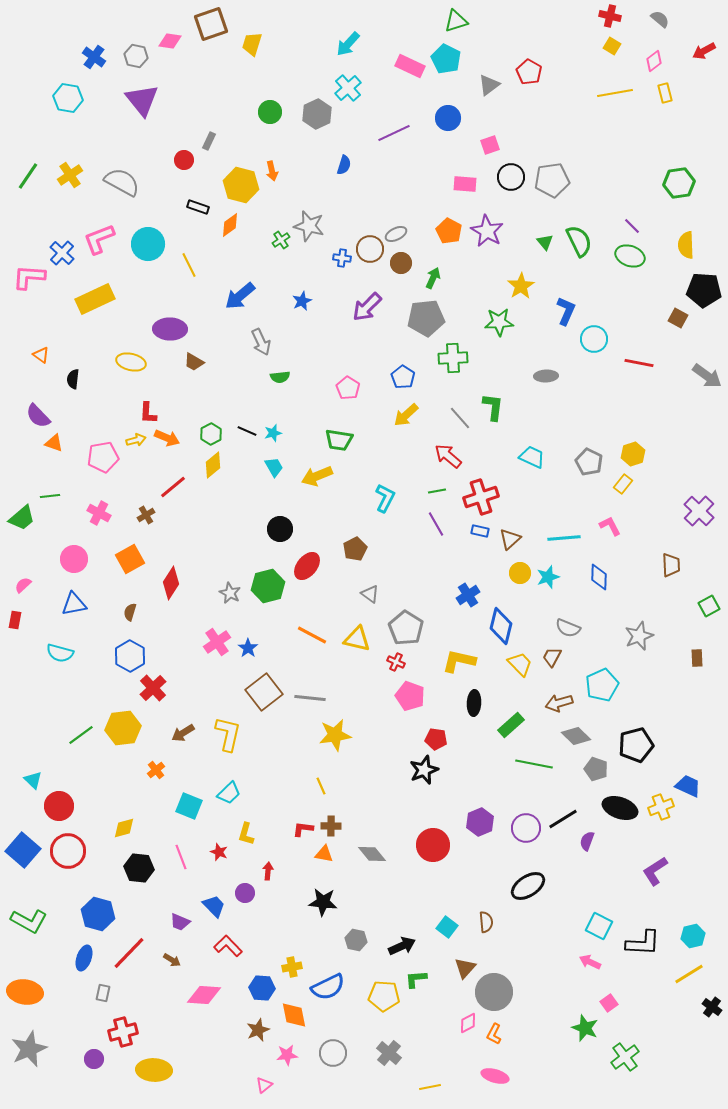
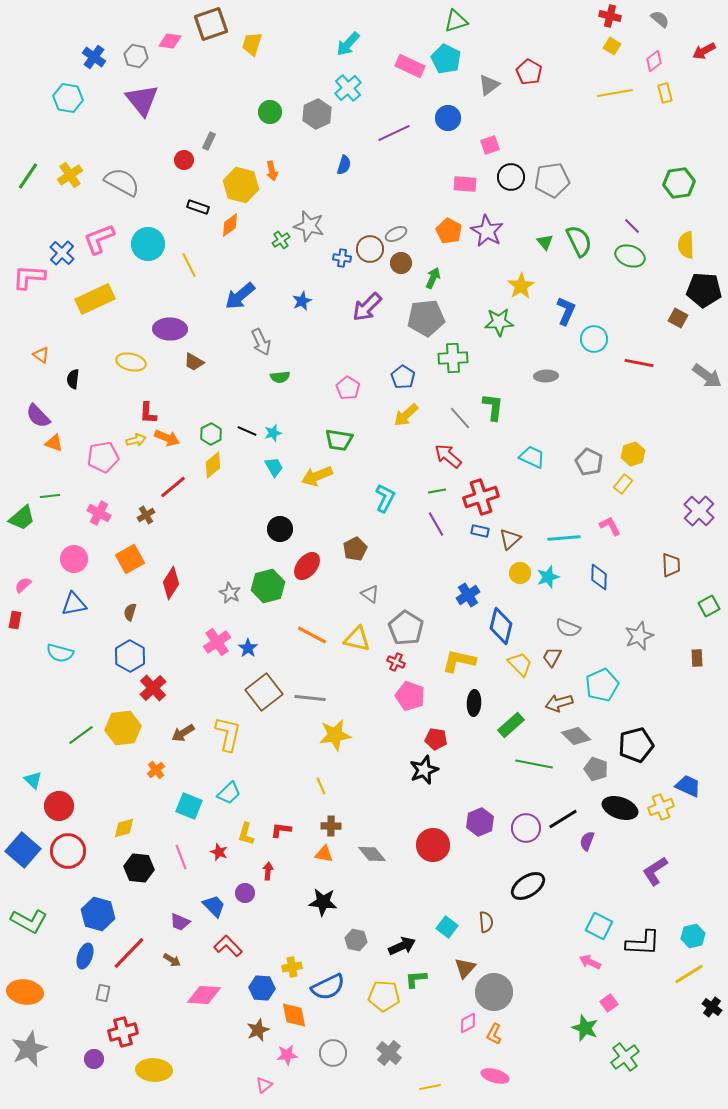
red L-shape at (303, 829): moved 22 px left, 1 px down
blue ellipse at (84, 958): moved 1 px right, 2 px up
